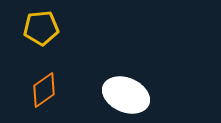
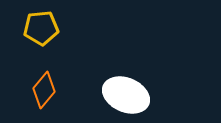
orange diamond: rotated 15 degrees counterclockwise
